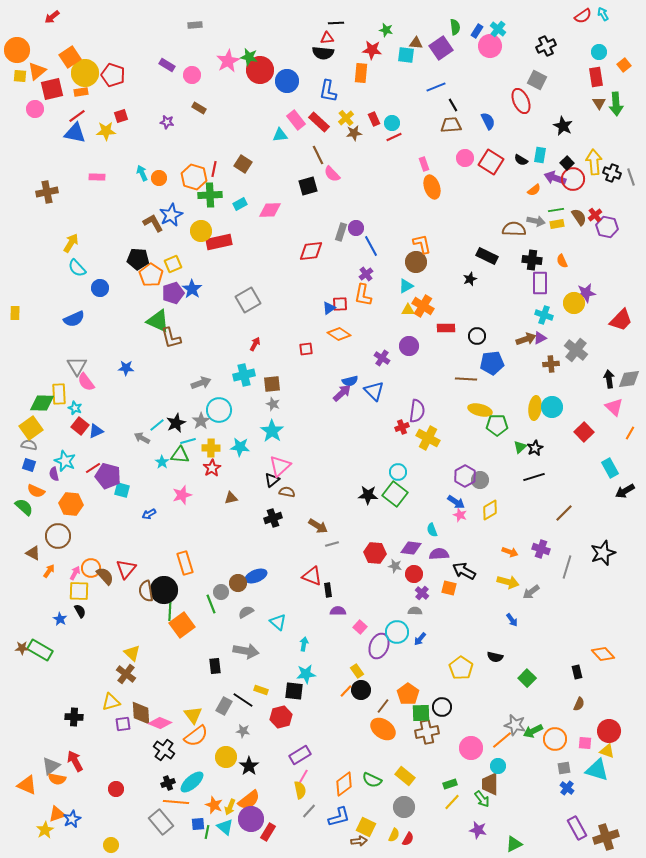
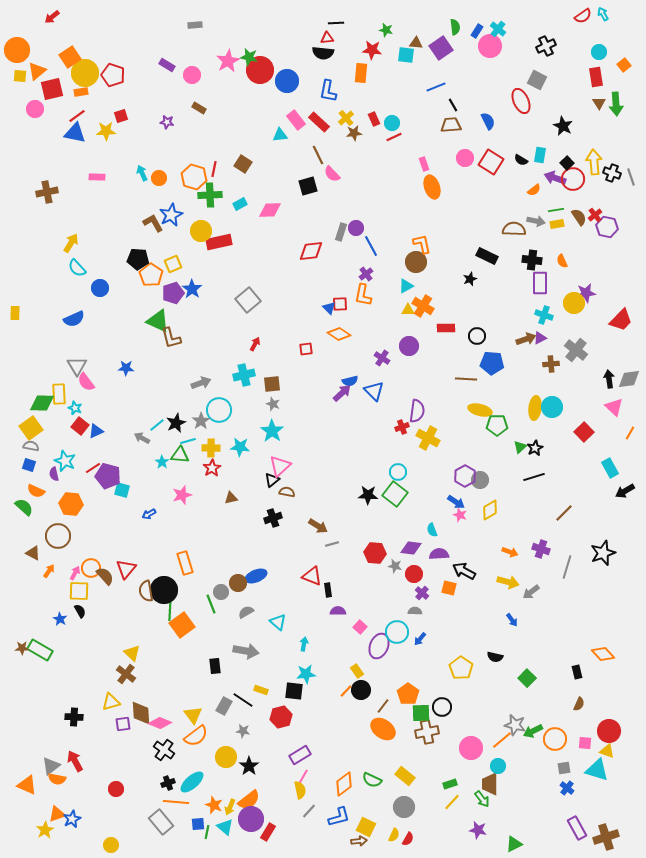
gray square at (248, 300): rotated 10 degrees counterclockwise
blue triangle at (329, 308): rotated 40 degrees counterclockwise
blue pentagon at (492, 363): rotated 10 degrees clockwise
gray semicircle at (29, 445): moved 2 px right, 1 px down
